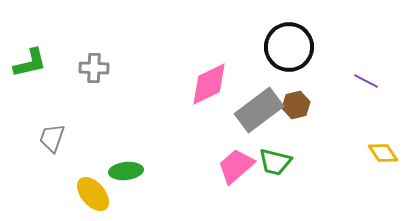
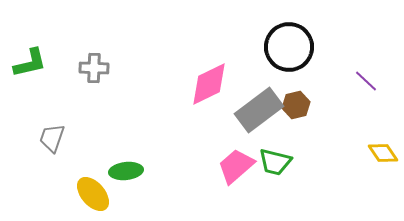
purple line: rotated 15 degrees clockwise
